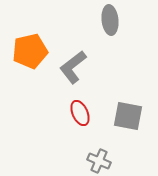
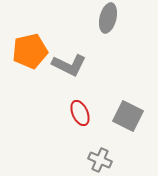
gray ellipse: moved 2 px left, 2 px up; rotated 20 degrees clockwise
gray L-shape: moved 4 px left, 2 px up; rotated 116 degrees counterclockwise
gray square: rotated 16 degrees clockwise
gray cross: moved 1 px right, 1 px up
